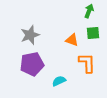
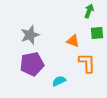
green square: moved 4 px right
orange triangle: moved 1 px right, 1 px down
